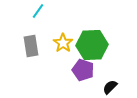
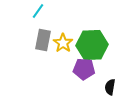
gray rectangle: moved 12 px right, 6 px up; rotated 20 degrees clockwise
purple pentagon: moved 1 px right, 1 px up; rotated 15 degrees counterclockwise
black semicircle: rotated 35 degrees counterclockwise
